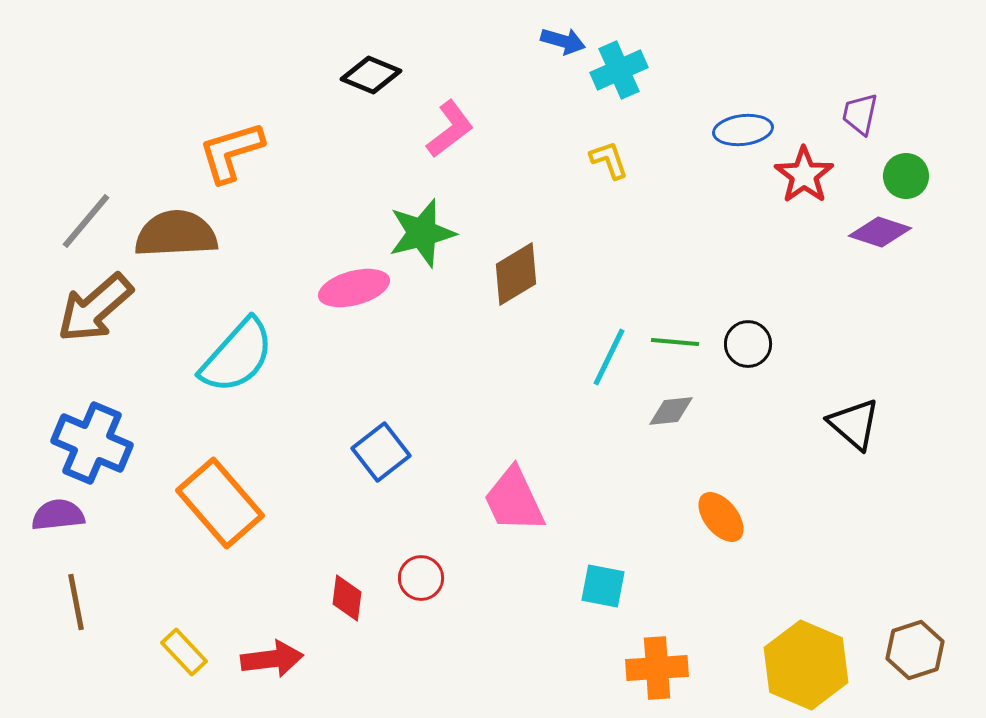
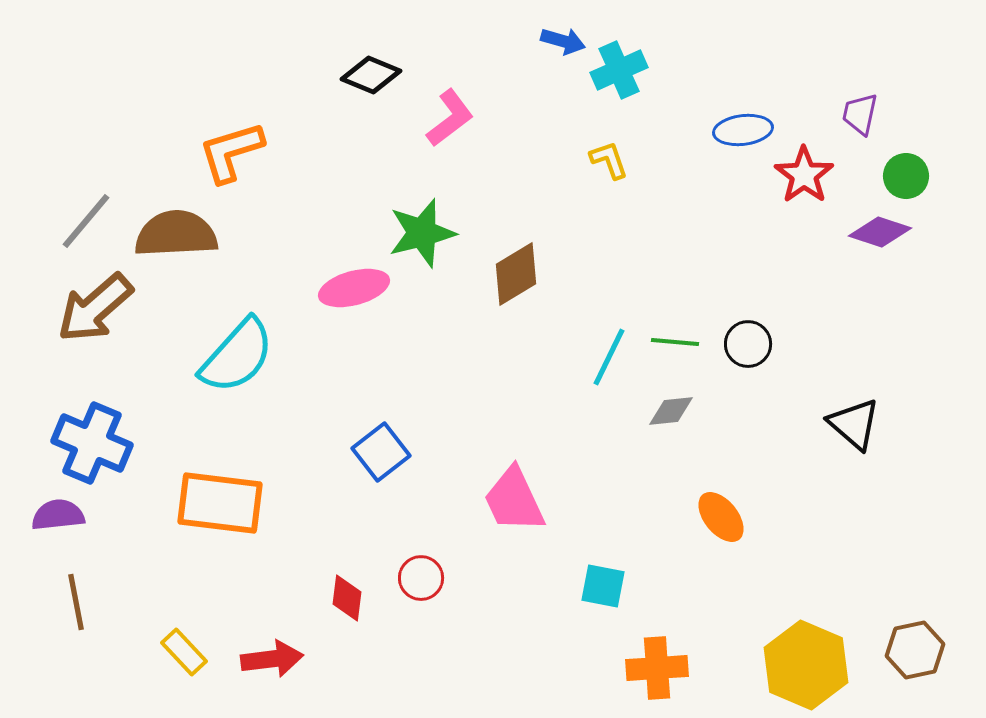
pink L-shape: moved 11 px up
orange rectangle: rotated 42 degrees counterclockwise
brown hexagon: rotated 6 degrees clockwise
